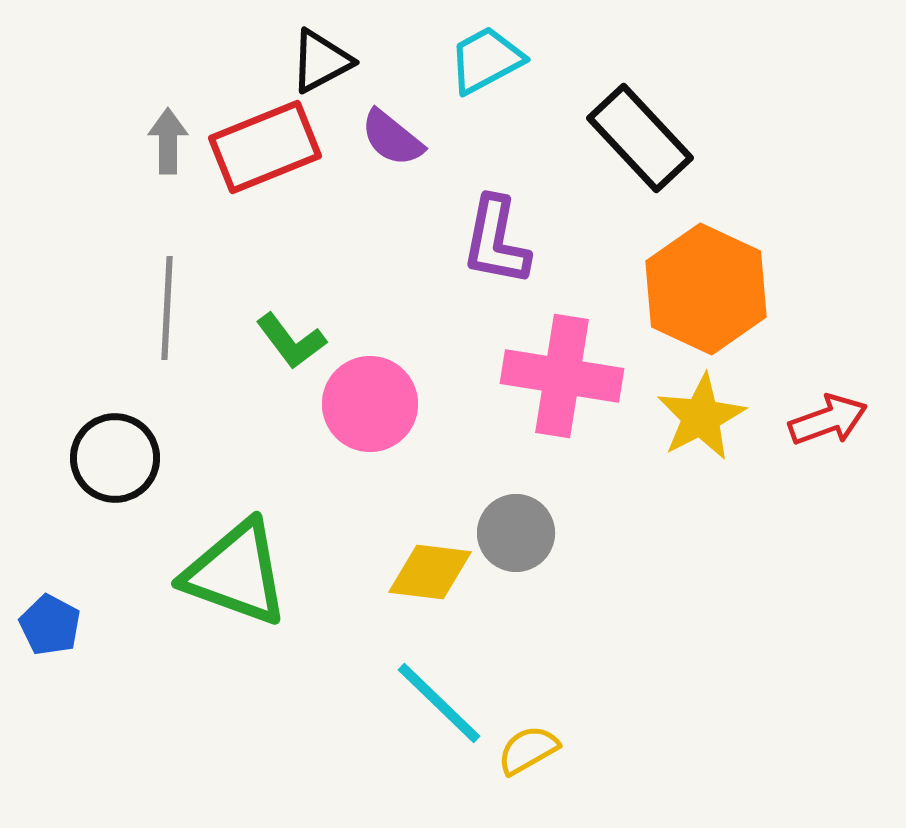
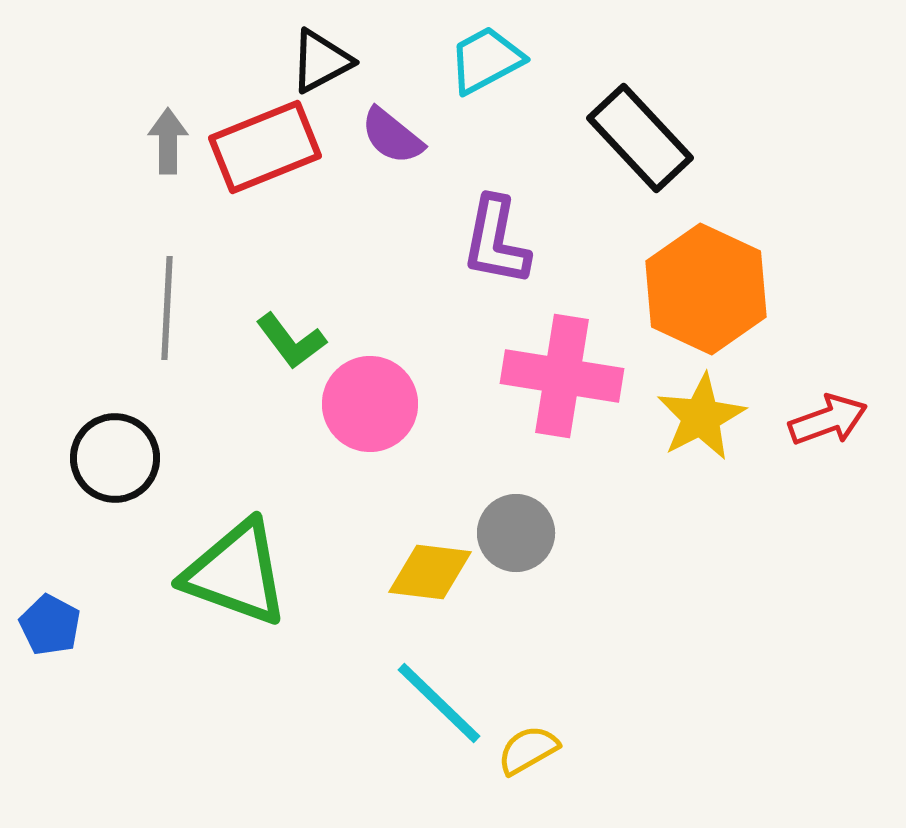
purple semicircle: moved 2 px up
